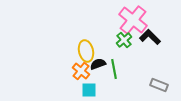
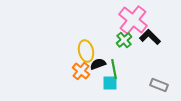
cyan square: moved 21 px right, 7 px up
